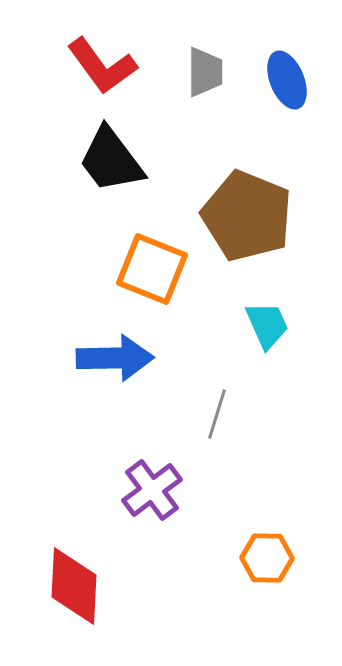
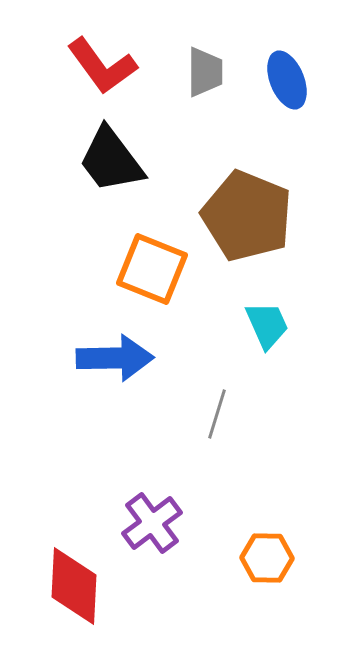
purple cross: moved 33 px down
